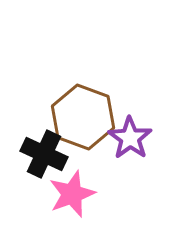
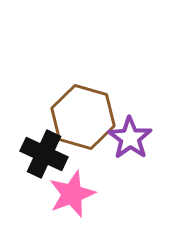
brown hexagon: rotated 4 degrees counterclockwise
